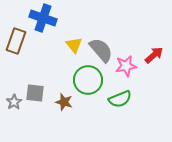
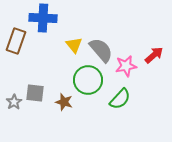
blue cross: rotated 16 degrees counterclockwise
green semicircle: rotated 25 degrees counterclockwise
